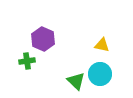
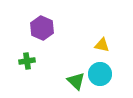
purple hexagon: moved 1 px left, 11 px up
